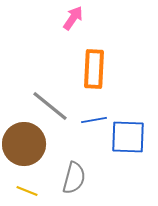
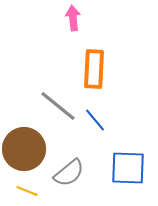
pink arrow: rotated 40 degrees counterclockwise
gray line: moved 8 px right
blue line: moved 1 px right; rotated 60 degrees clockwise
blue square: moved 31 px down
brown circle: moved 5 px down
gray semicircle: moved 5 px left, 5 px up; rotated 36 degrees clockwise
